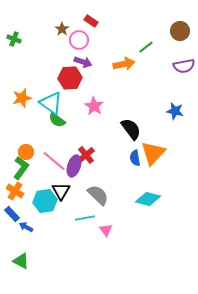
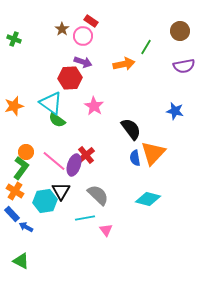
pink circle: moved 4 px right, 4 px up
green line: rotated 21 degrees counterclockwise
orange star: moved 8 px left, 8 px down
purple ellipse: moved 1 px up
